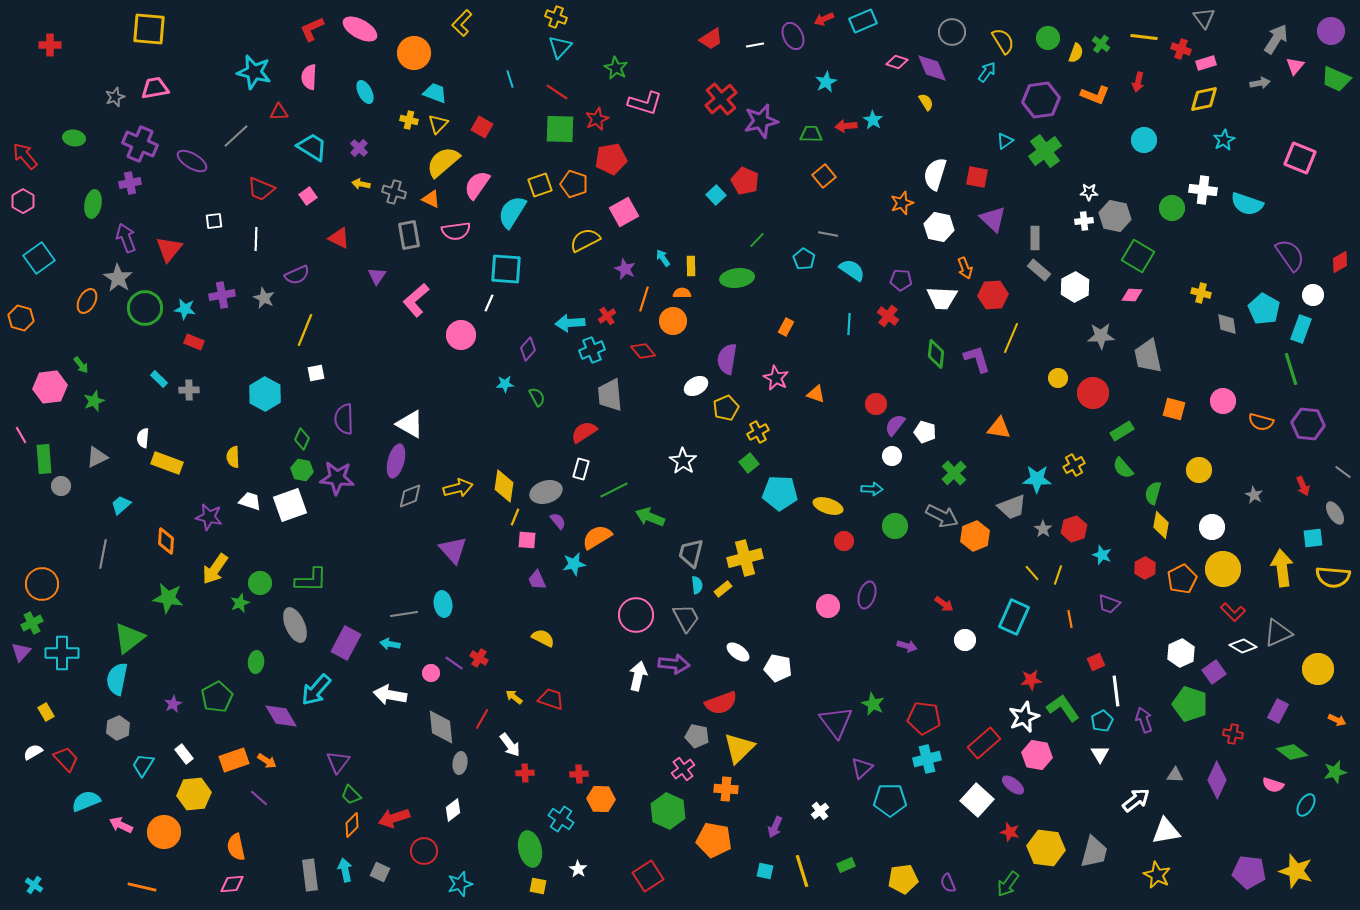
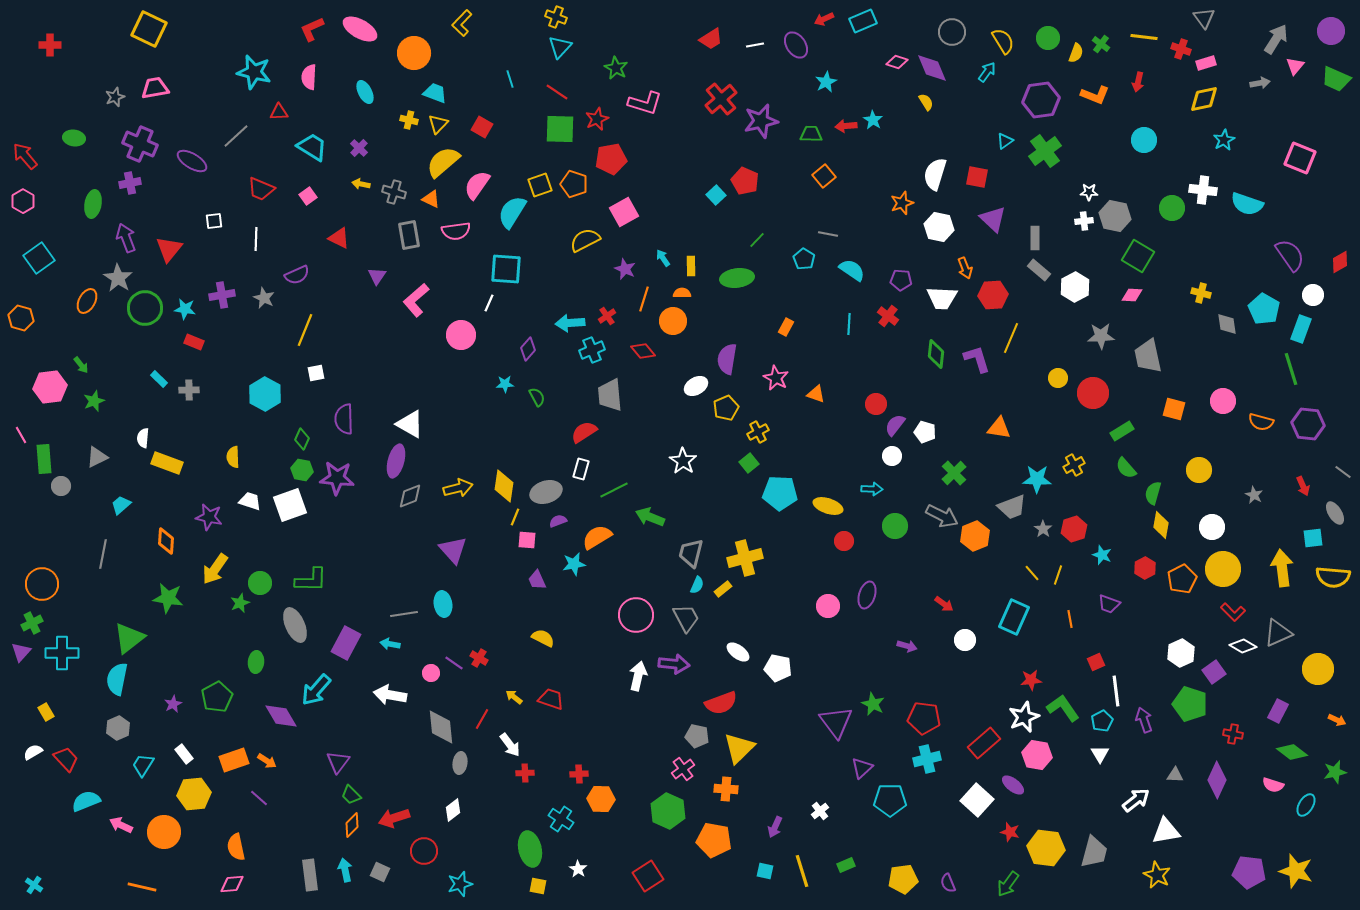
yellow square at (149, 29): rotated 21 degrees clockwise
purple ellipse at (793, 36): moved 3 px right, 9 px down; rotated 8 degrees counterclockwise
green semicircle at (1123, 468): moved 3 px right
purple semicircle at (558, 521): rotated 72 degrees counterclockwise
cyan semicircle at (697, 585): rotated 30 degrees clockwise
